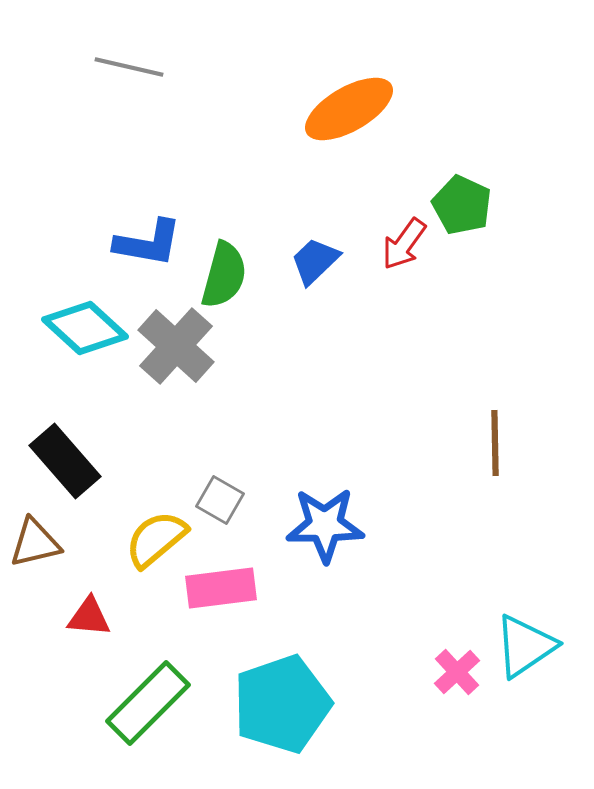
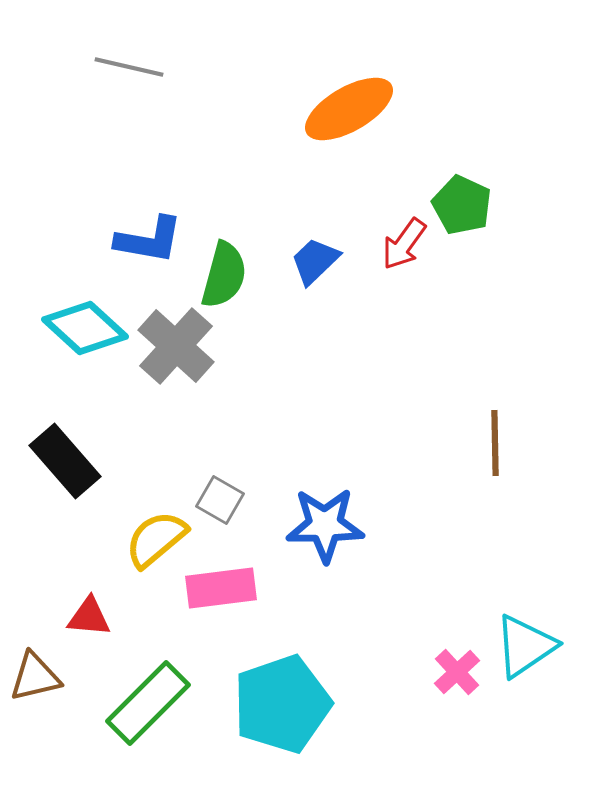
blue L-shape: moved 1 px right, 3 px up
brown triangle: moved 134 px down
